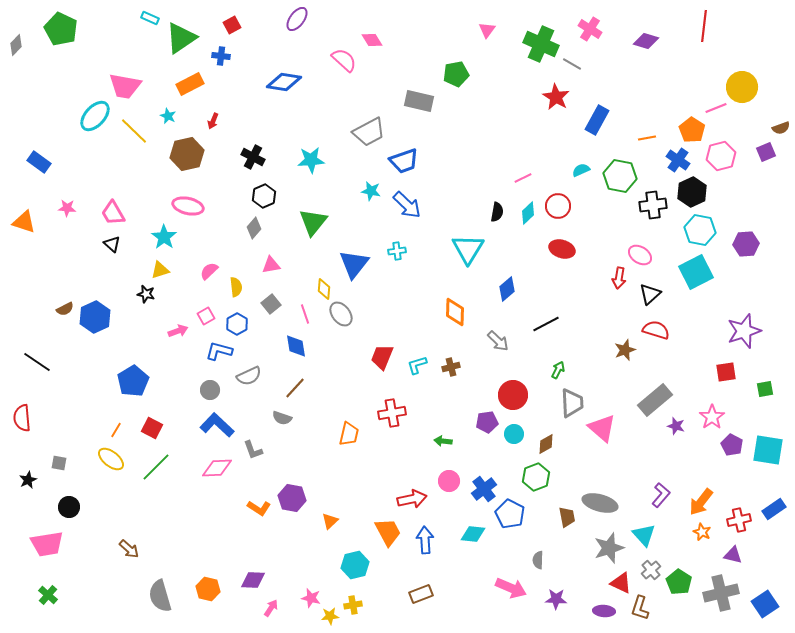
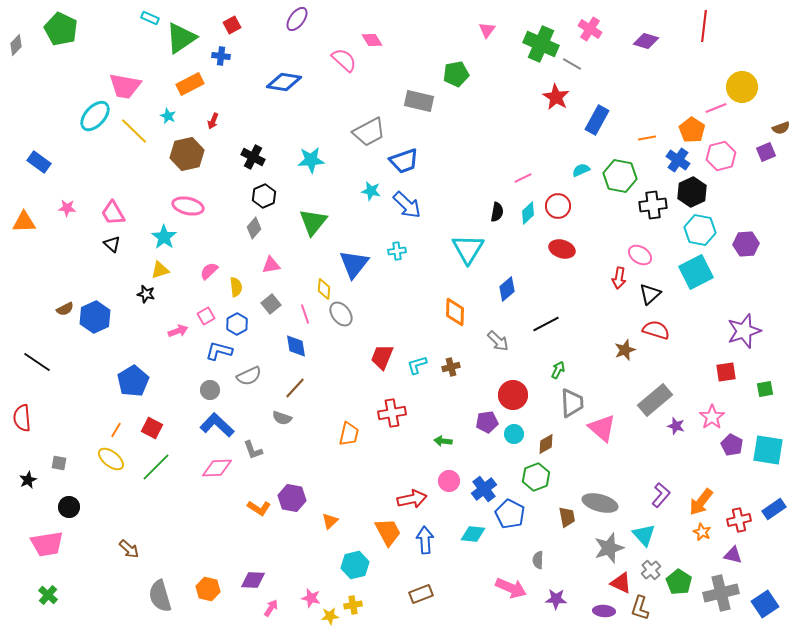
orange triangle at (24, 222): rotated 20 degrees counterclockwise
